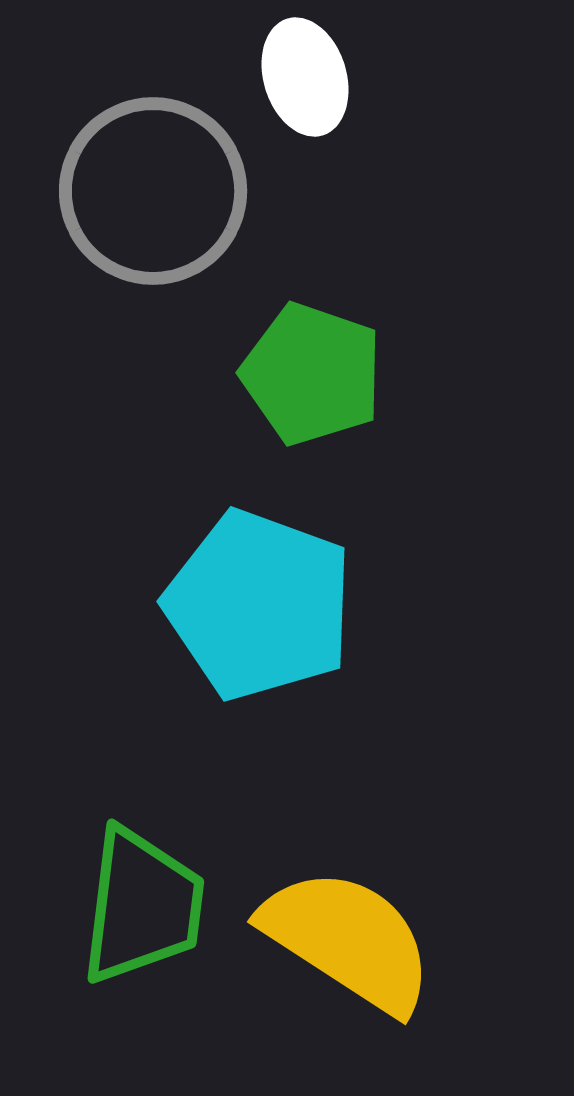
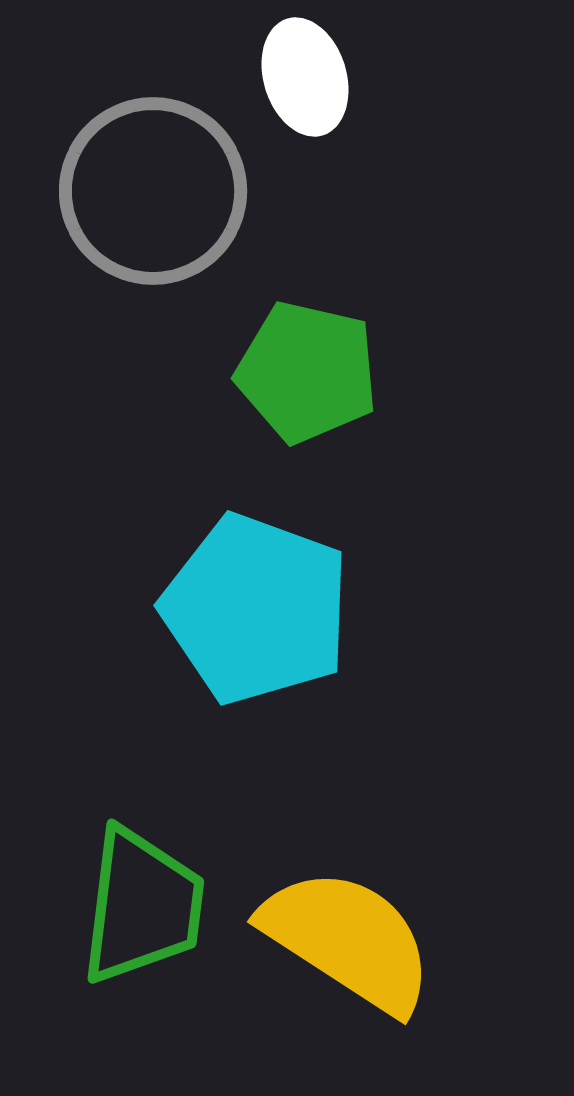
green pentagon: moved 5 px left, 2 px up; rotated 6 degrees counterclockwise
cyan pentagon: moved 3 px left, 4 px down
